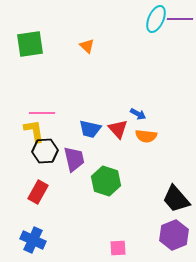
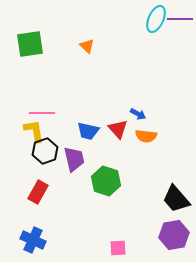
blue trapezoid: moved 2 px left, 2 px down
black hexagon: rotated 15 degrees counterclockwise
purple hexagon: rotated 12 degrees clockwise
